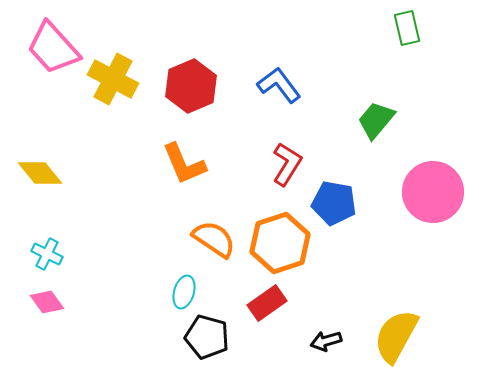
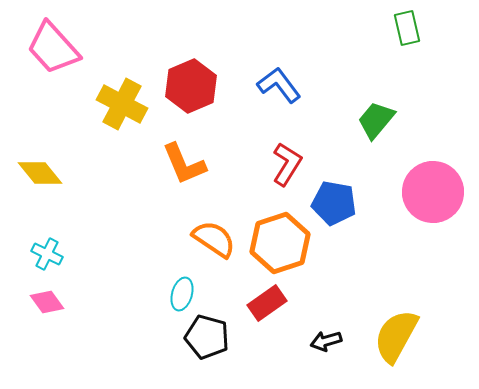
yellow cross: moved 9 px right, 25 px down
cyan ellipse: moved 2 px left, 2 px down
